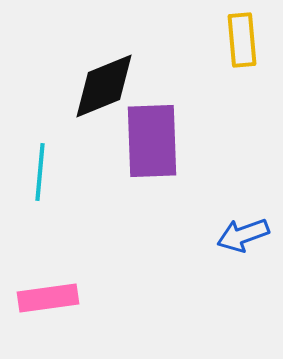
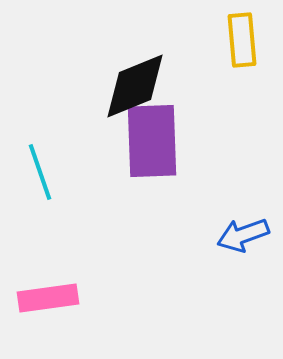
black diamond: moved 31 px right
cyan line: rotated 24 degrees counterclockwise
